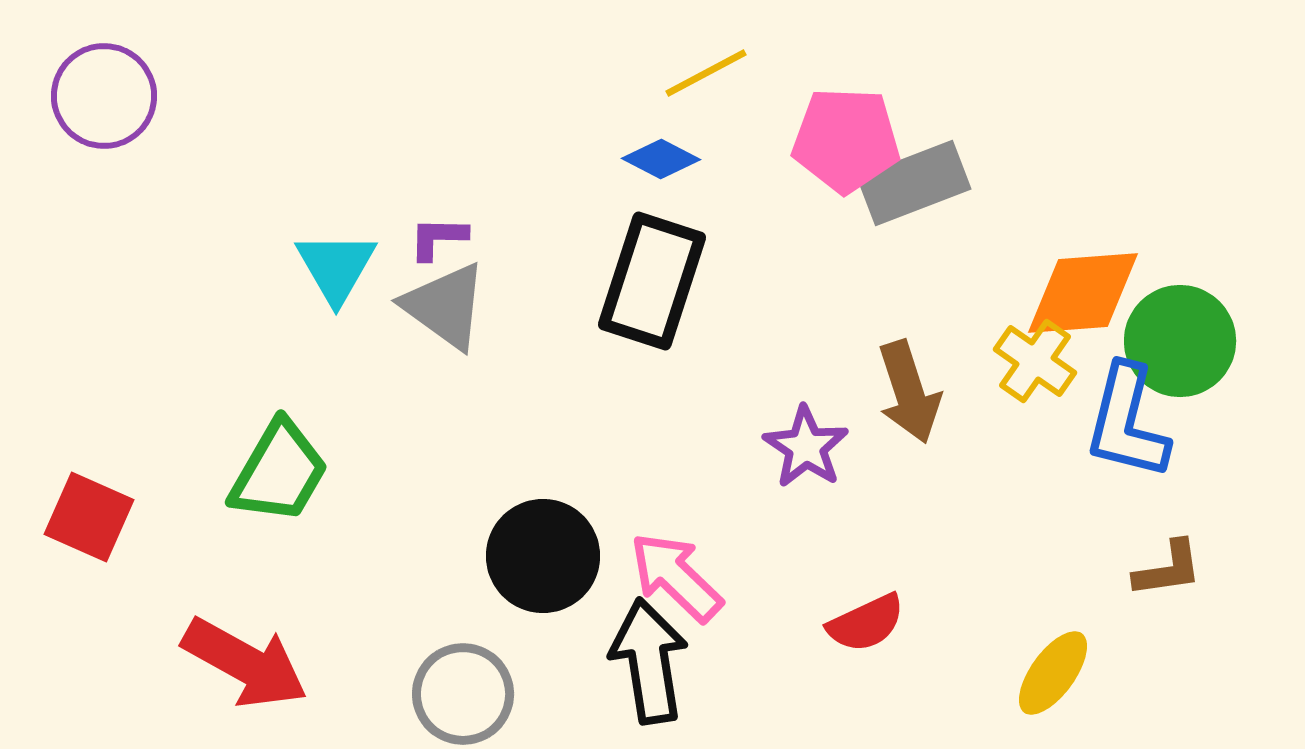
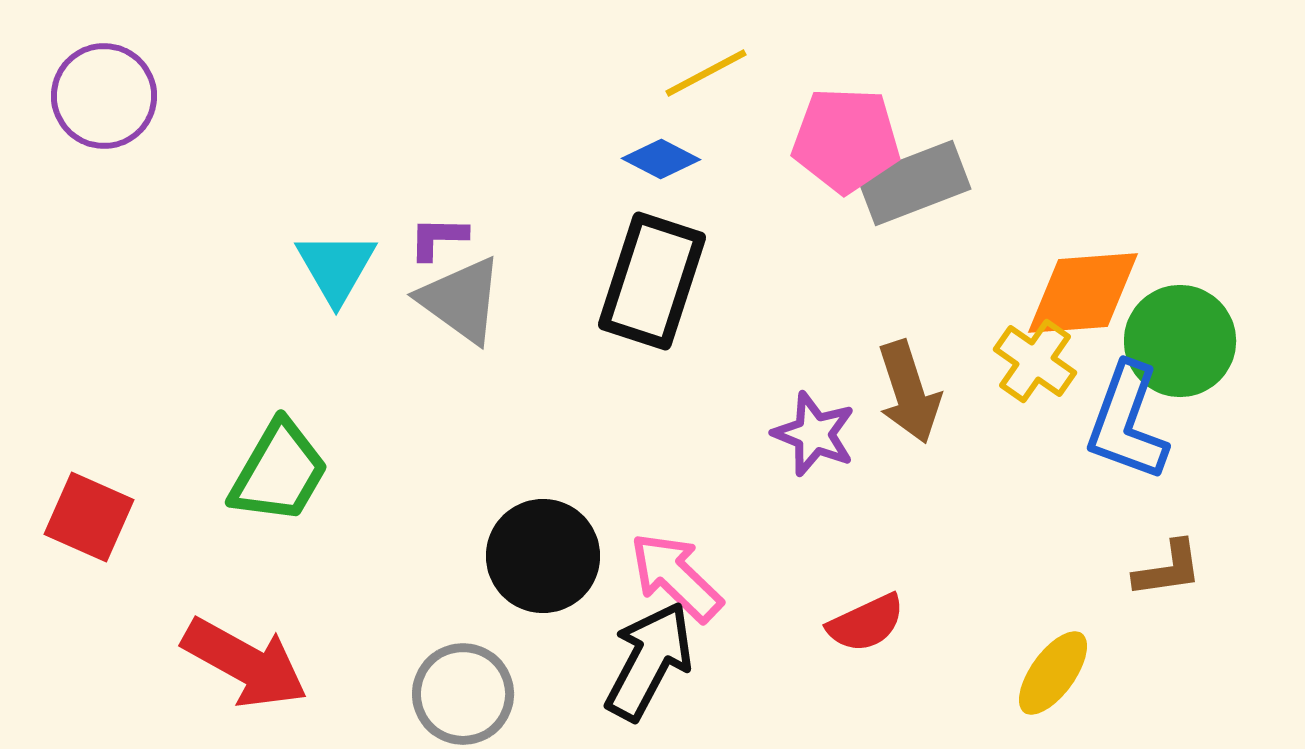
gray triangle: moved 16 px right, 6 px up
blue L-shape: rotated 6 degrees clockwise
purple star: moved 8 px right, 13 px up; rotated 12 degrees counterclockwise
black arrow: rotated 37 degrees clockwise
